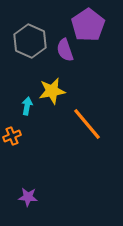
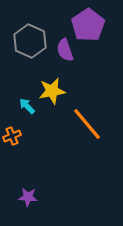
cyan arrow: rotated 54 degrees counterclockwise
